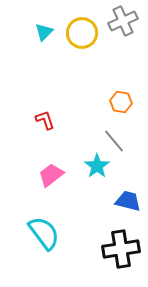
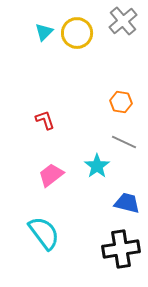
gray cross: rotated 16 degrees counterclockwise
yellow circle: moved 5 px left
gray line: moved 10 px right, 1 px down; rotated 25 degrees counterclockwise
blue trapezoid: moved 1 px left, 2 px down
